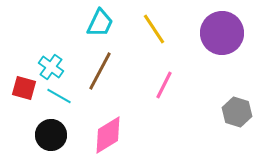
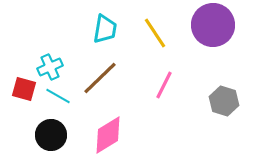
cyan trapezoid: moved 5 px right, 6 px down; rotated 16 degrees counterclockwise
yellow line: moved 1 px right, 4 px down
purple circle: moved 9 px left, 8 px up
cyan cross: moved 1 px left; rotated 30 degrees clockwise
brown line: moved 7 px down; rotated 18 degrees clockwise
red square: moved 1 px down
cyan line: moved 1 px left
gray hexagon: moved 13 px left, 11 px up
